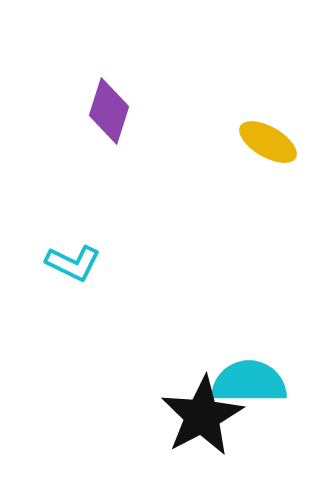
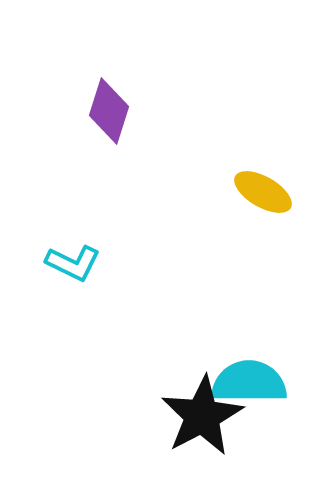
yellow ellipse: moved 5 px left, 50 px down
